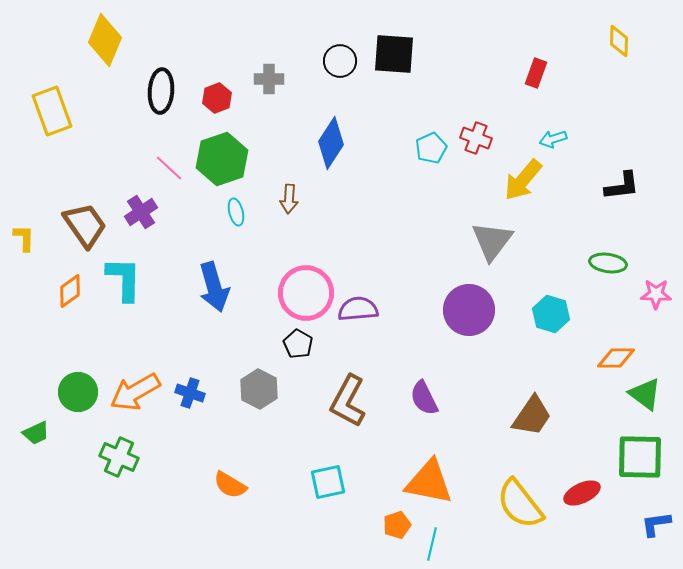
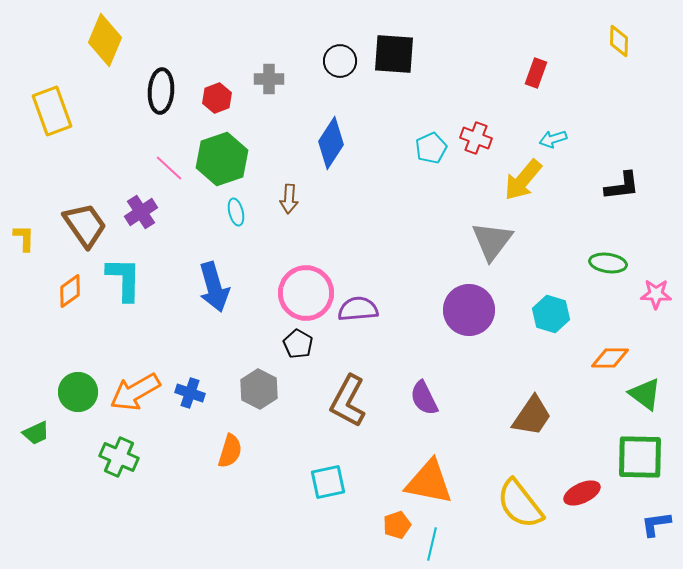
orange diamond at (616, 358): moved 6 px left
orange semicircle at (230, 485): moved 34 px up; rotated 104 degrees counterclockwise
